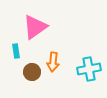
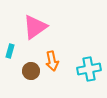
cyan rectangle: moved 6 px left; rotated 24 degrees clockwise
orange arrow: moved 1 px left, 1 px up; rotated 18 degrees counterclockwise
brown circle: moved 1 px left, 1 px up
